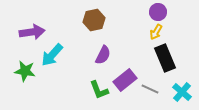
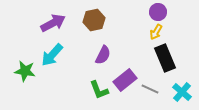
purple arrow: moved 21 px right, 9 px up; rotated 20 degrees counterclockwise
